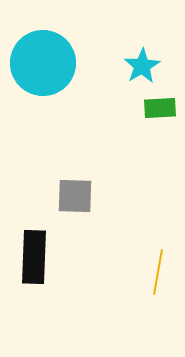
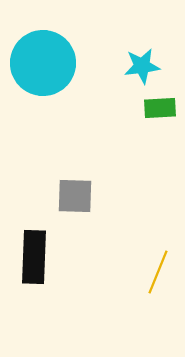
cyan star: rotated 24 degrees clockwise
yellow line: rotated 12 degrees clockwise
